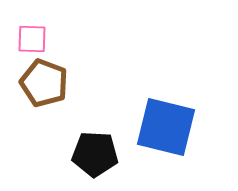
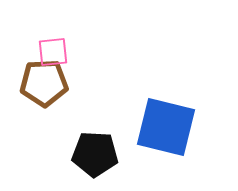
pink square: moved 21 px right, 13 px down; rotated 8 degrees counterclockwise
brown pentagon: rotated 24 degrees counterclockwise
